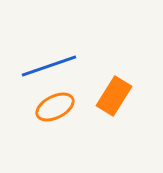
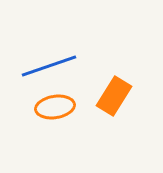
orange ellipse: rotated 18 degrees clockwise
